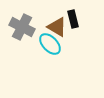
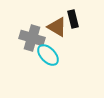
gray cross: moved 10 px right, 11 px down; rotated 10 degrees counterclockwise
cyan ellipse: moved 2 px left, 11 px down
